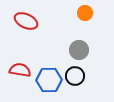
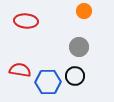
orange circle: moved 1 px left, 2 px up
red ellipse: rotated 20 degrees counterclockwise
gray circle: moved 3 px up
blue hexagon: moved 1 px left, 2 px down
